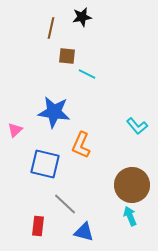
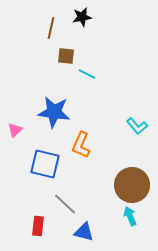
brown square: moved 1 px left
